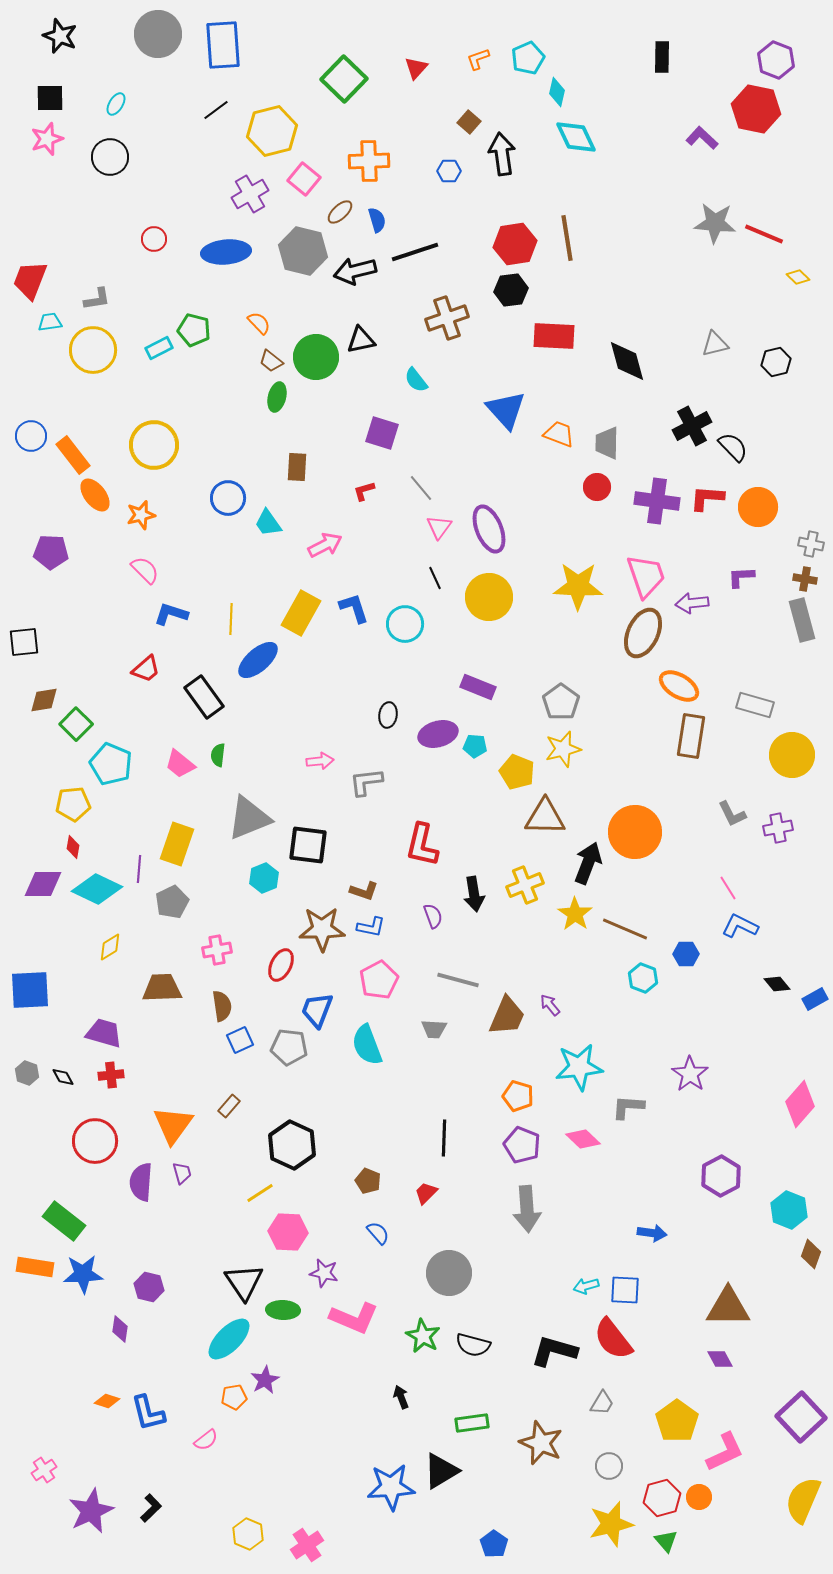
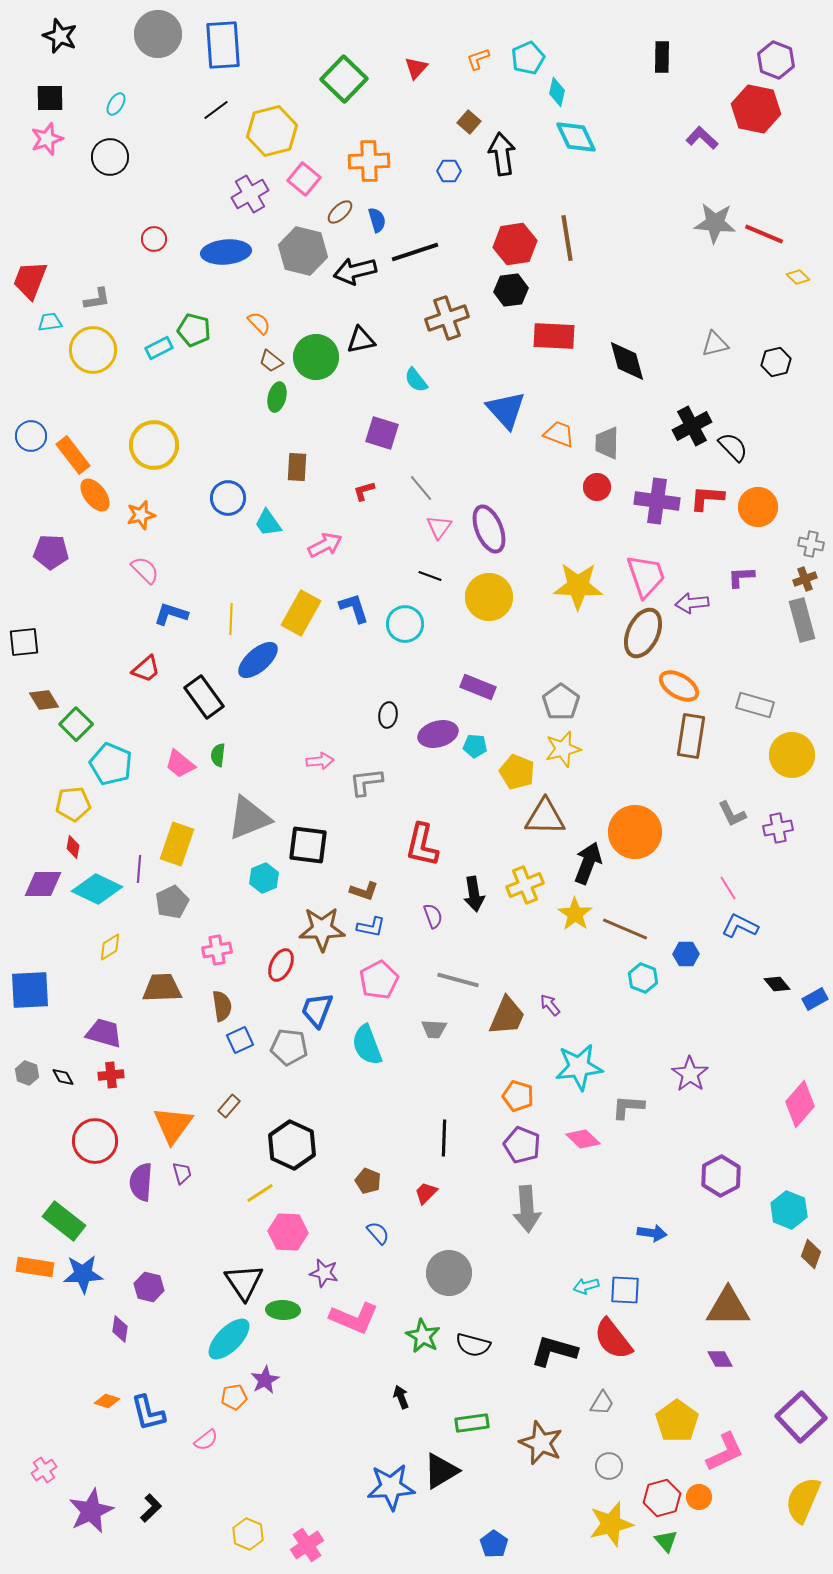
black line at (435, 578): moved 5 px left, 2 px up; rotated 45 degrees counterclockwise
brown cross at (805, 579): rotated 30 degrees counterclockwise
brown diamond at (44, 700): rotated 68 degrees clockwise
